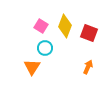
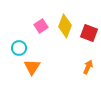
pink square: rotated 24 degrees clockwise
cyan circle: moved 26 px left
